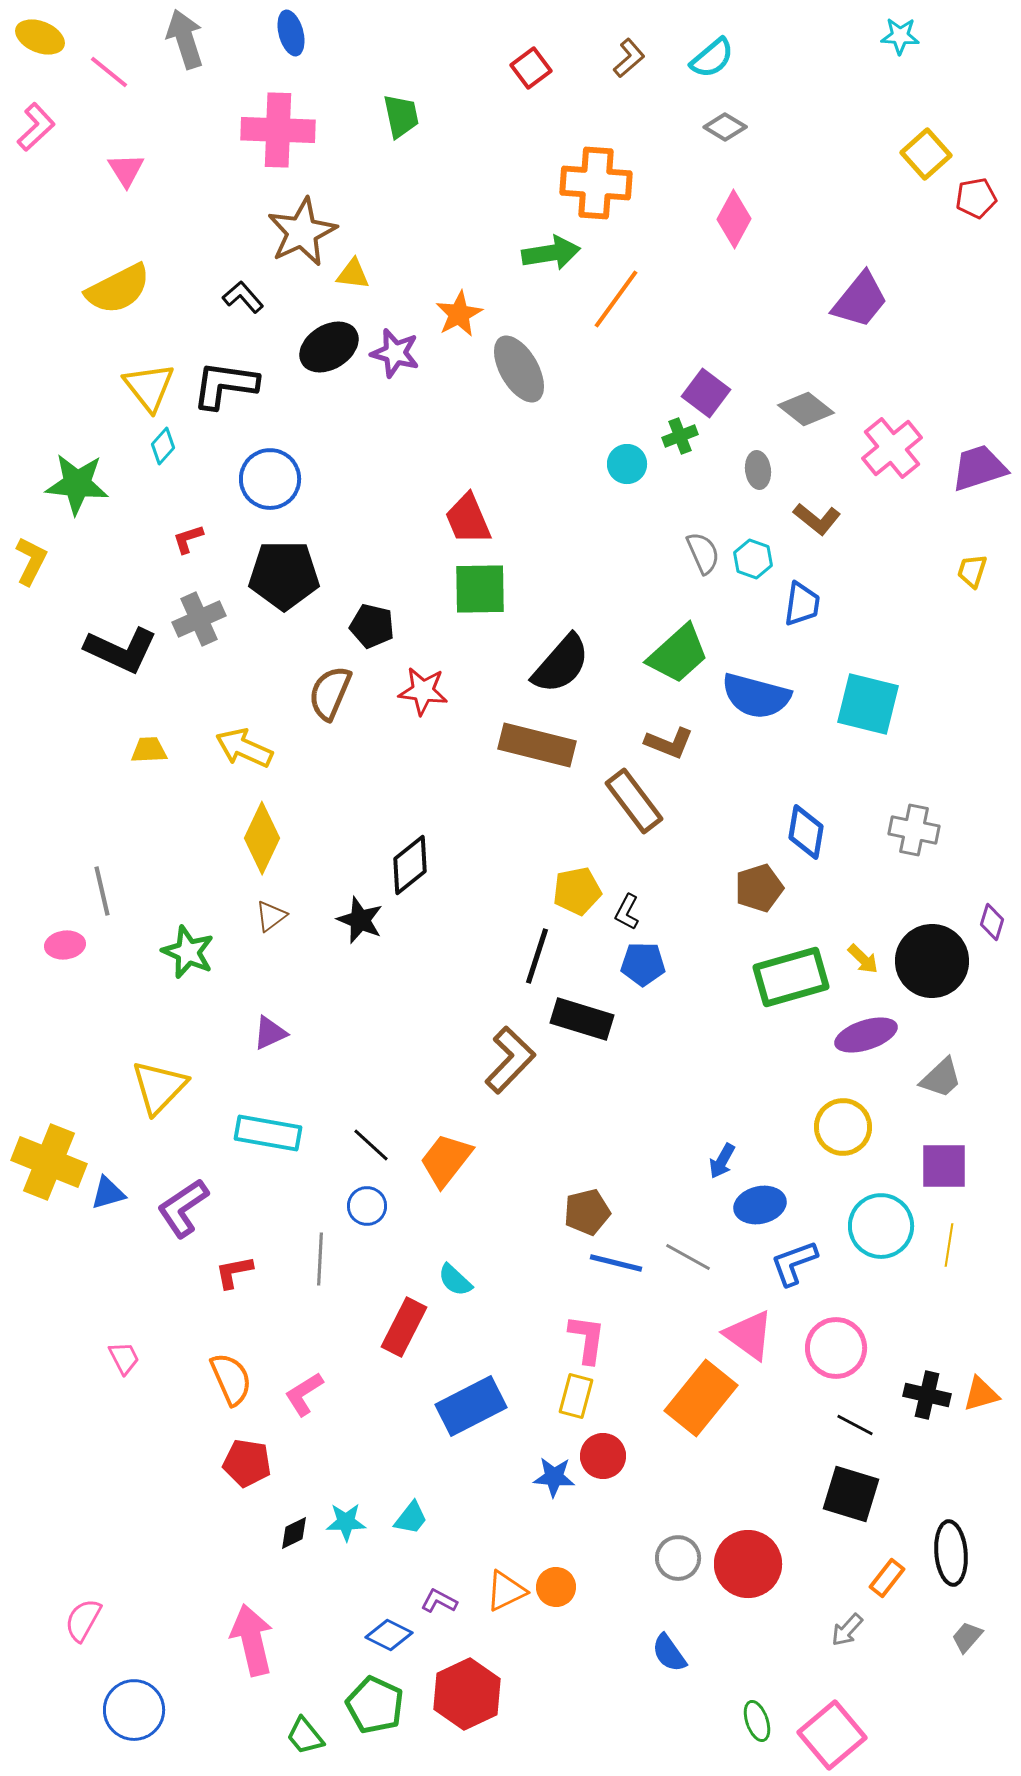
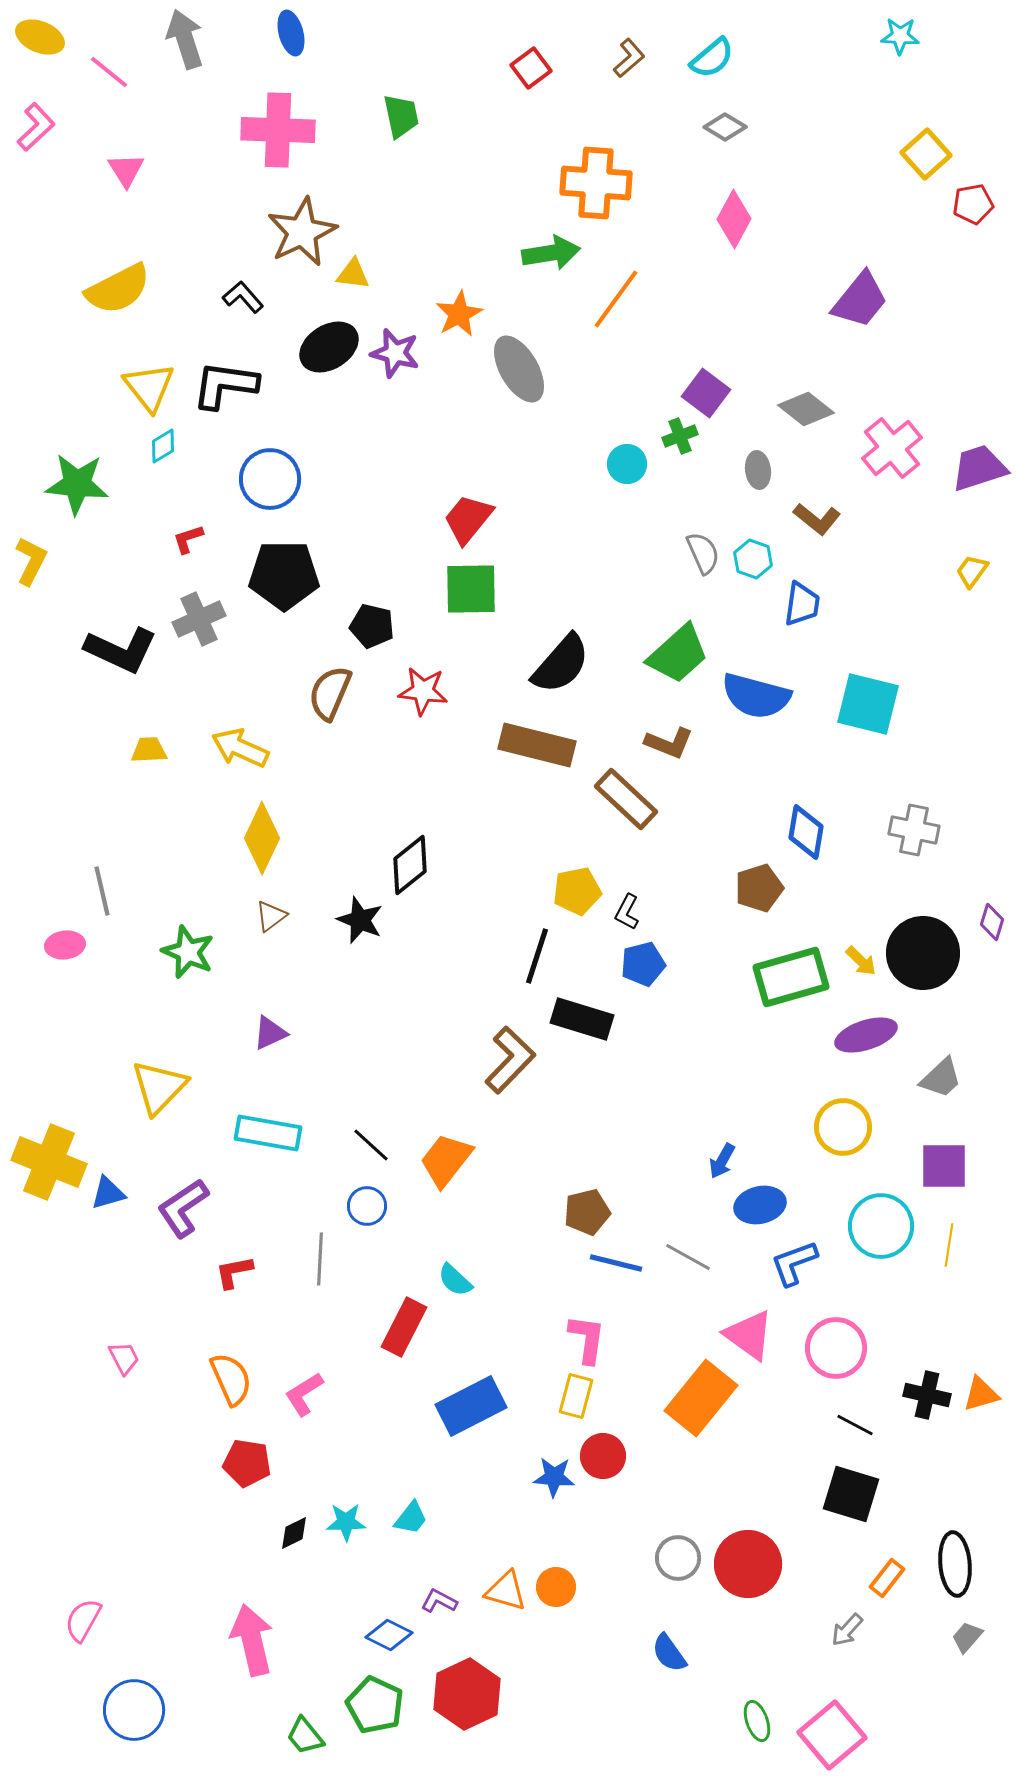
red pentagon at (976, 198): moved 3 px left, 6 px down
cyan diamond at (163, 446): rotated 18 degrees clockwise
red trapezoid at (468, 519): rotated 62 degrees clockwise
yellow trapezoid at (972, 571): rotated 18 degrees clockwise
green square at (480, 589): moved 9 px left
yellow arrow at (244, 748): moved 4 px left
brown rectangle at (634, 801): moved 8 px left, 2 px up; rotated 10 degrees counterclockwise
yellow arrow at (863, 959): moved 2 px left, 2 px down
black circle at (932, 961): moved 9 px left, 8 px up
blue pentagon at (643, 964): rotated 15 degrees counterclockwise
black ellipse at (951, 1553): moved 4 px right, 11 px down
orange triangle at (506, 1591): rotated 42 degrees clockwise
